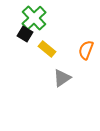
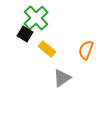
green cross: moved 2 px right
